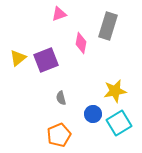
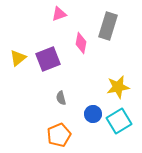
purple square: moved 2 px right, 1 px up
yellow star: moved 3 px right, 4 px up
cyan square: moved 2 px up
